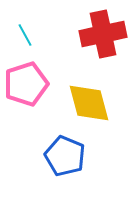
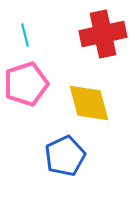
cyan line: rotated 15 degrees clockwise
blue pentagon: rotated 24 degrees clockwise
